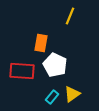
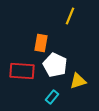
yellow triangle: moved 6 px right, 13 px up; rotated 18 degrees clockwise
